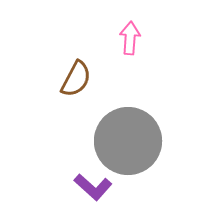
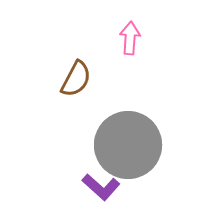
gray circle: moved 4 px down
purple L-shape: moved 8 px right
